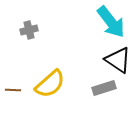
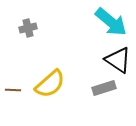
cyan arrow: rotated 12 degrees counterclockwise
gray cross: moved 1 px left, 2 px up
